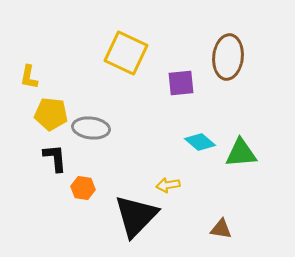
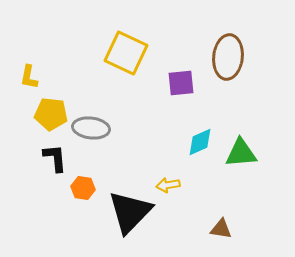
cyan diamond: rotated 64 degrees counterclockwise
black triangle: moved 6 px left, 4 px up
